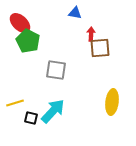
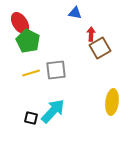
red ellipse: rotated 15 degrees clockwise
brown square: rotated 25 degrees counterclockwise
gray square: rotated 15 degrees counterclockwise
yellow line: moved 16 px right, 30 px up
